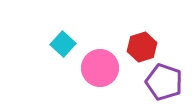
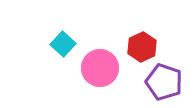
red hexagon: rotated 8 degrees counterclockwise
